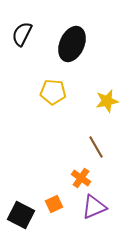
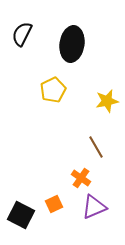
black ellipse: rotated 16 degrees counterclockwise
yellow pentagon: moved 2 px up; rotated 30 degrees counterclockwise
